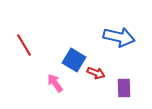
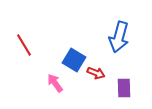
blue arrow: rotated 92 degrees clockwise
